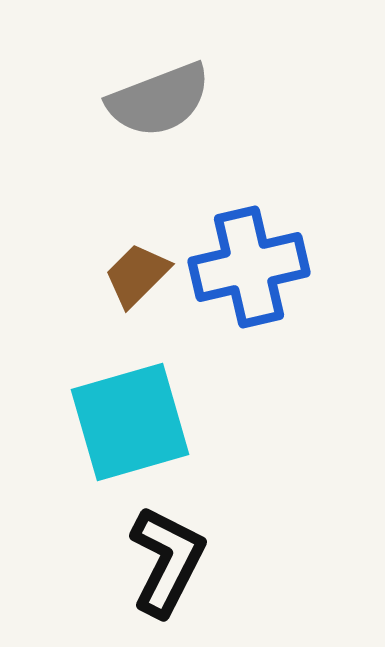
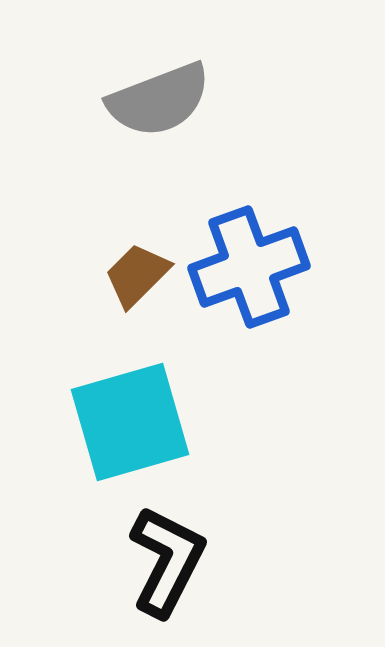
blue cross: rotated 7 degrees counterclockwise
